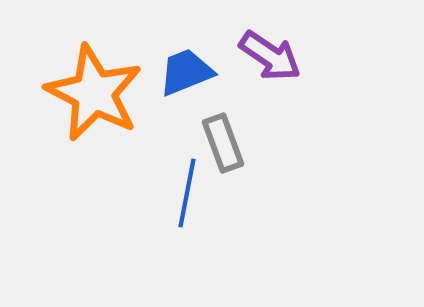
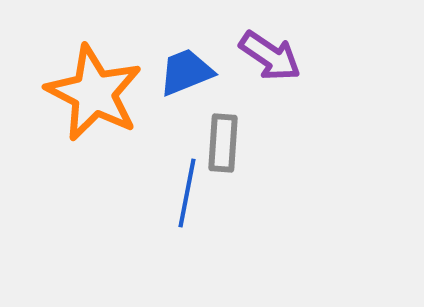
gray rectangle: rotated 24 degrees clockwise
